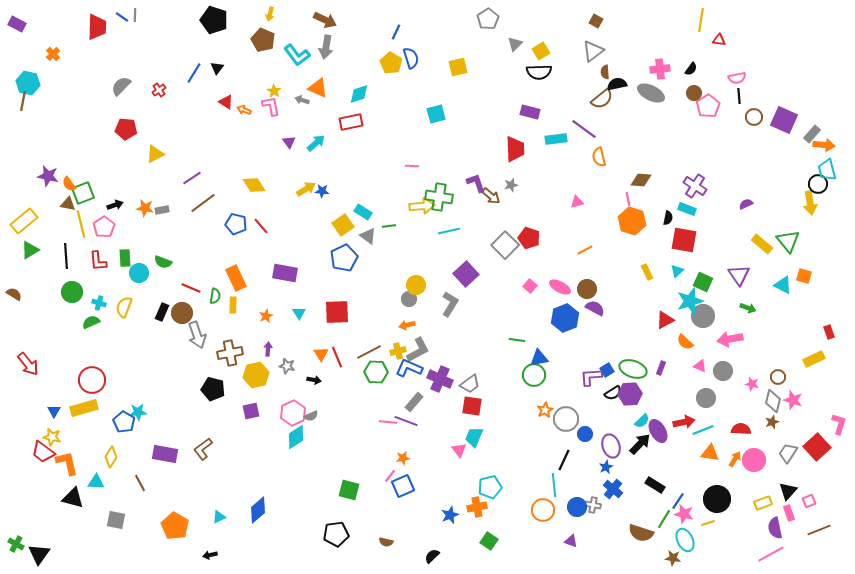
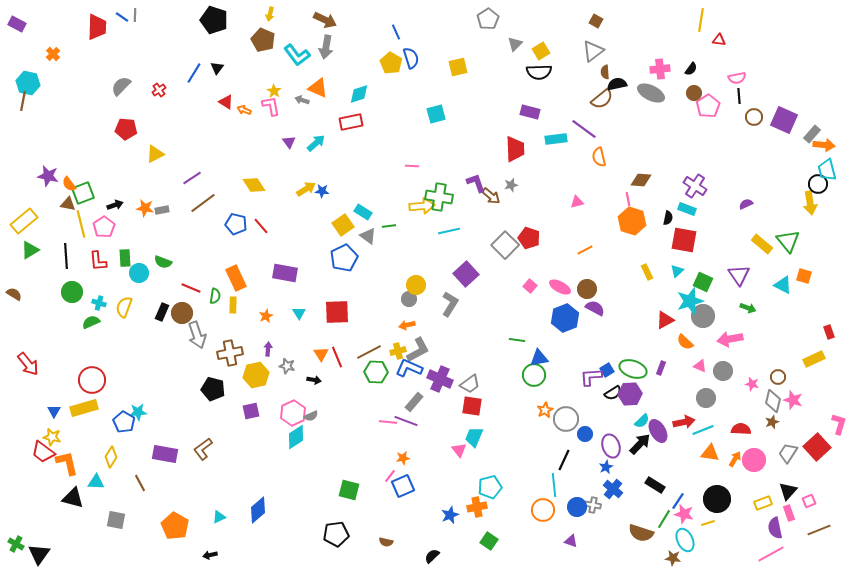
blue line at (396, 32): rotated 49 degrees counterclockwise
